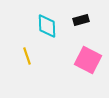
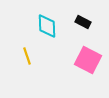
black rectangle: moved 2 px right, 2 px down; rotated 42 degrees clockwise
